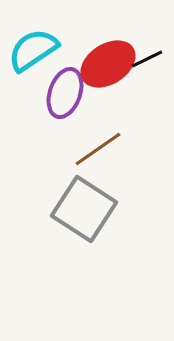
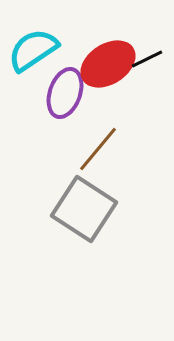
brown line: rotated 15 degrees counterclockwise
